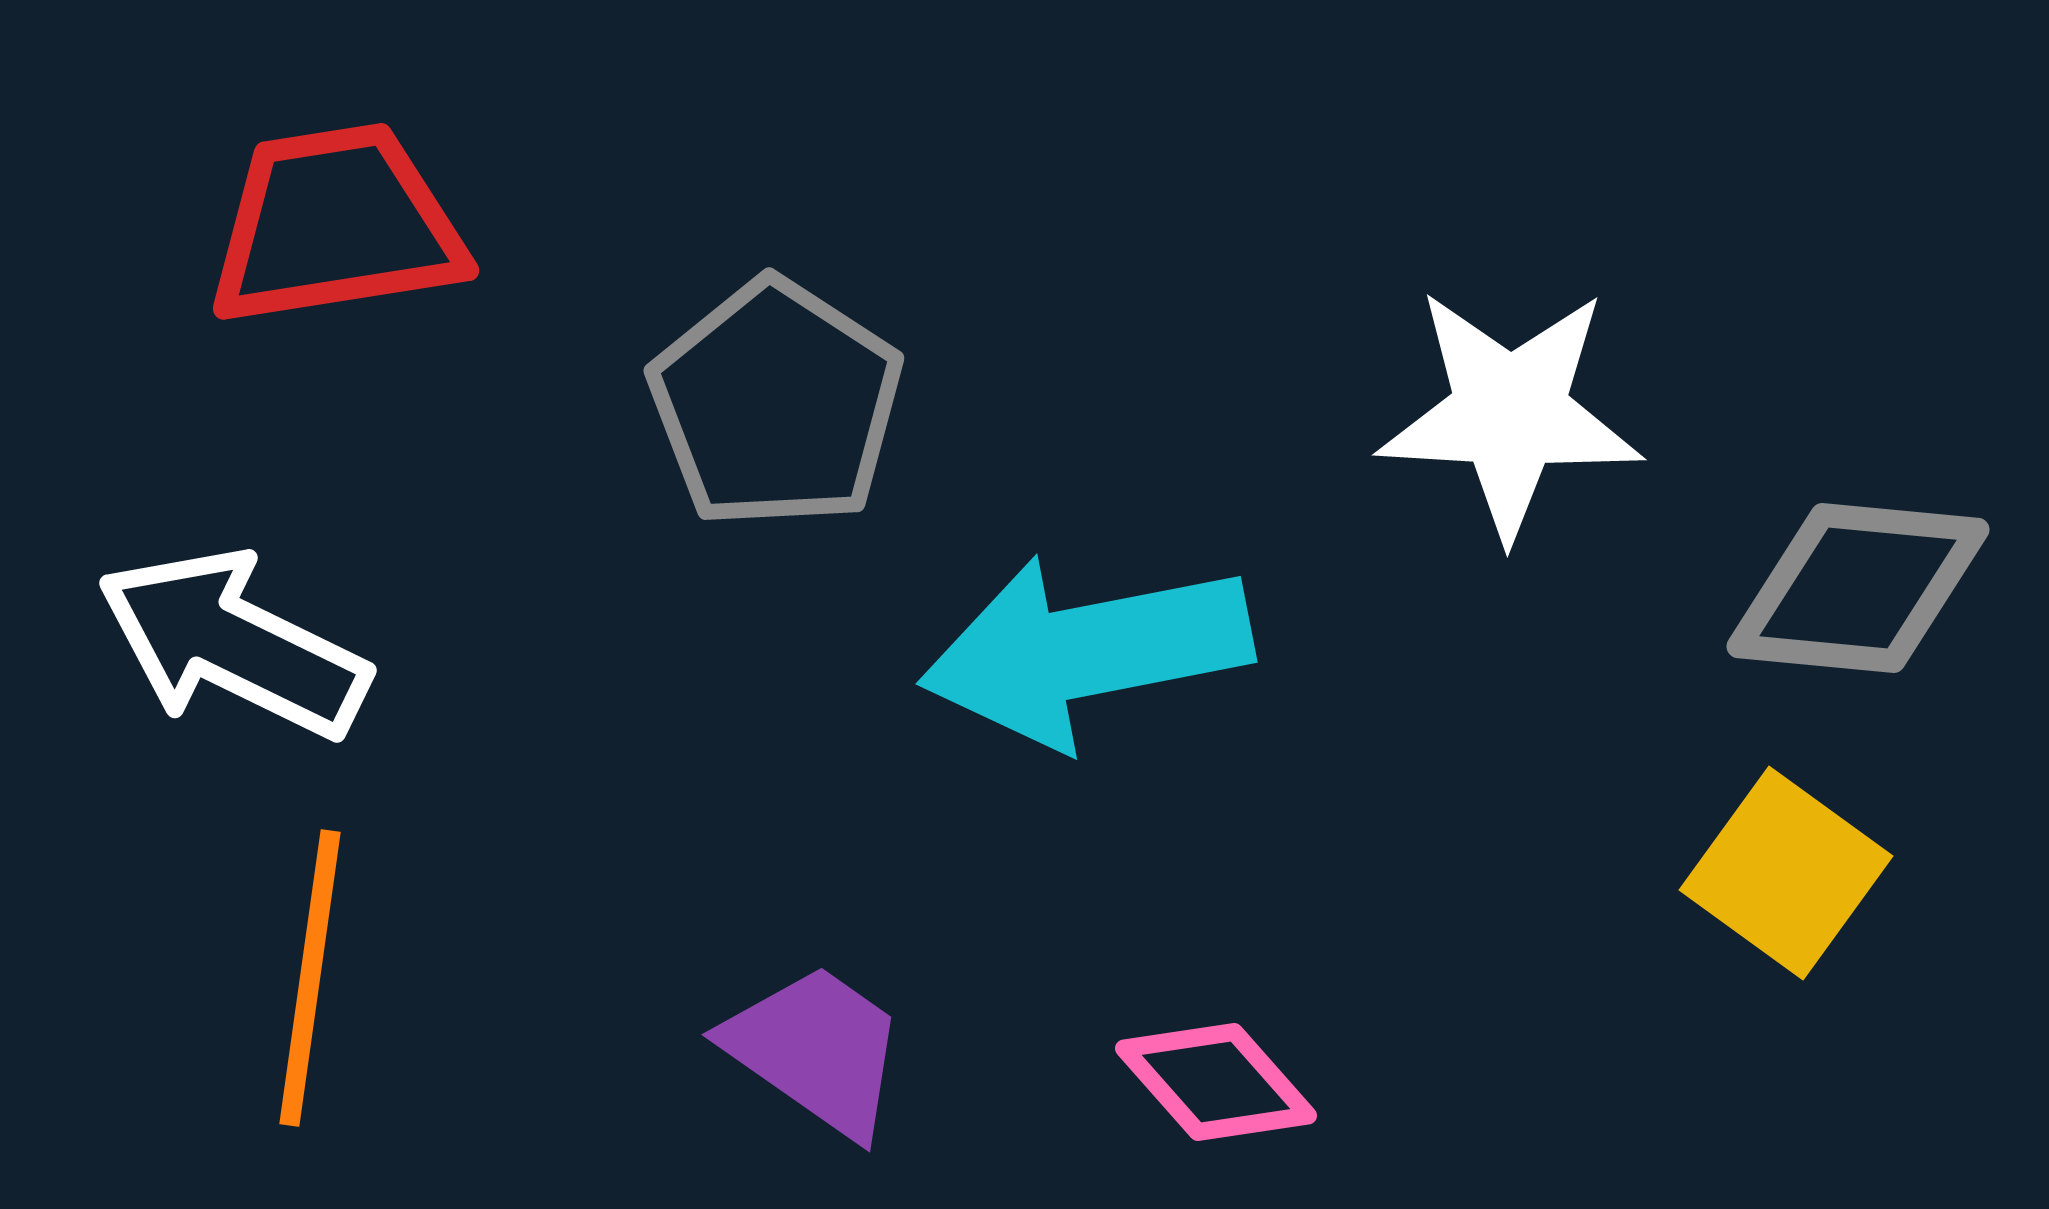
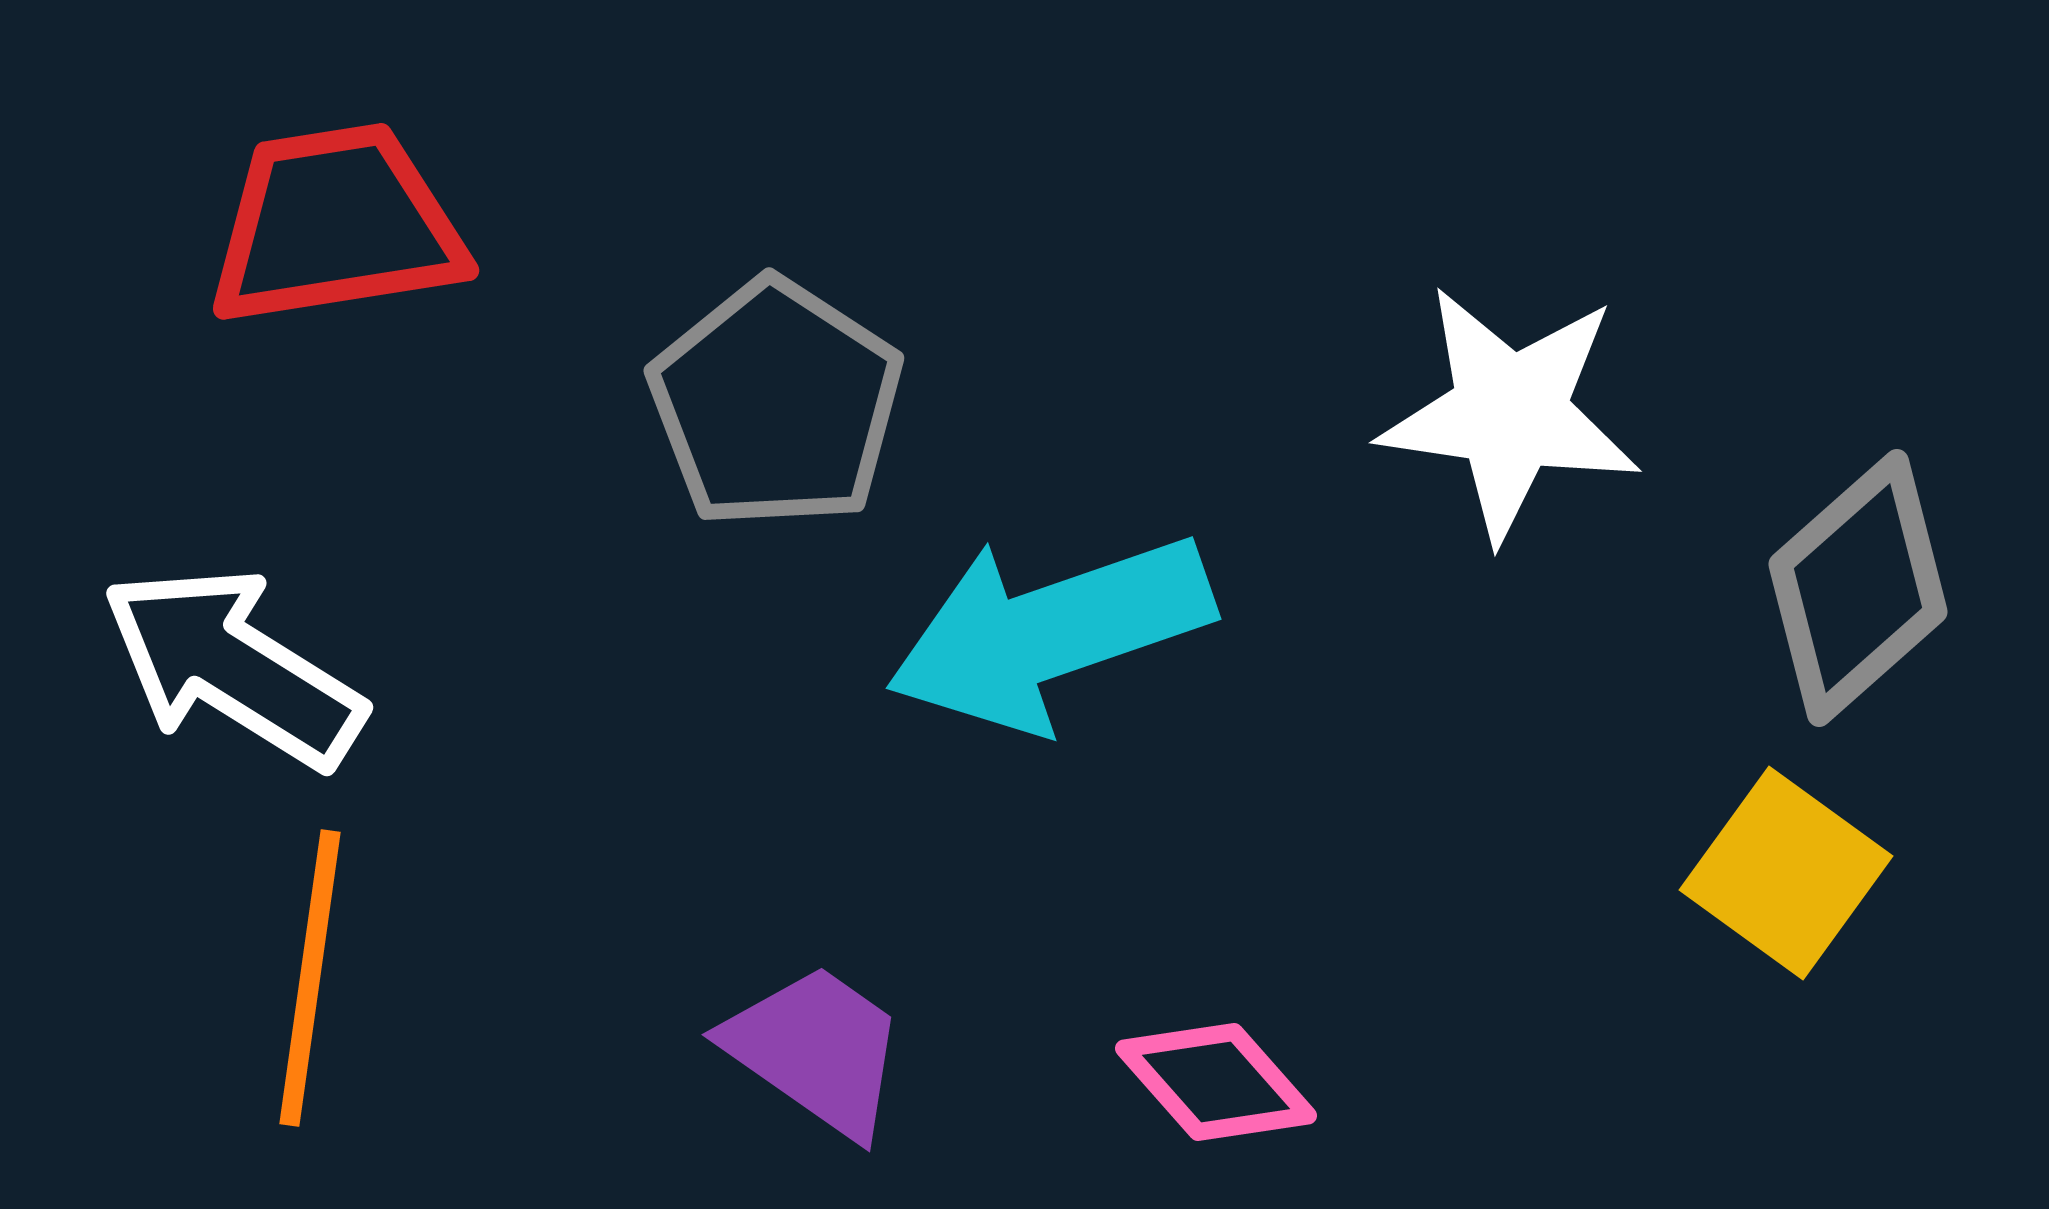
white star: rotated 5 degrees clockwise
gray diamond: rotated 47 degrees counterclockwise
white arrow: moved 23 px down; rotated 6 degrees clockwise
cyan arrow: moved 36 px left, 19 px up; rotated 8 degrees counterclockwise
